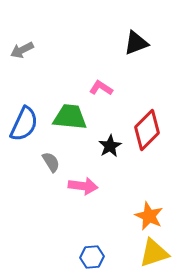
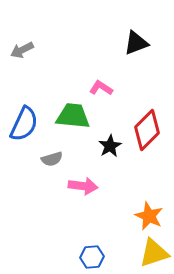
green trapezoid: moved 3 px right, 1 px up
gray semicircle: moved 1 px right, 3 px up; rotated 105 degrees clockwise
